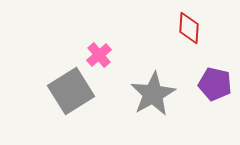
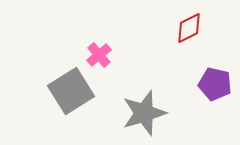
red diamond: rotated 60 degrees clockwise
gray star: moved 9 px left, 19 px down; rotated 12 degrees clockwise
